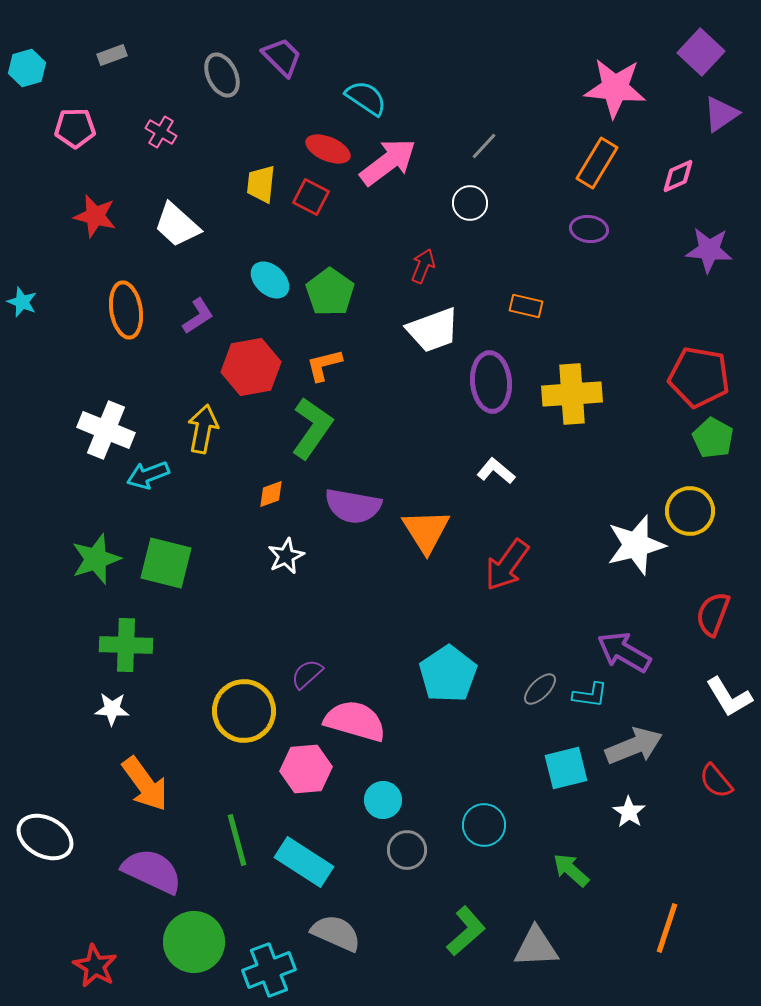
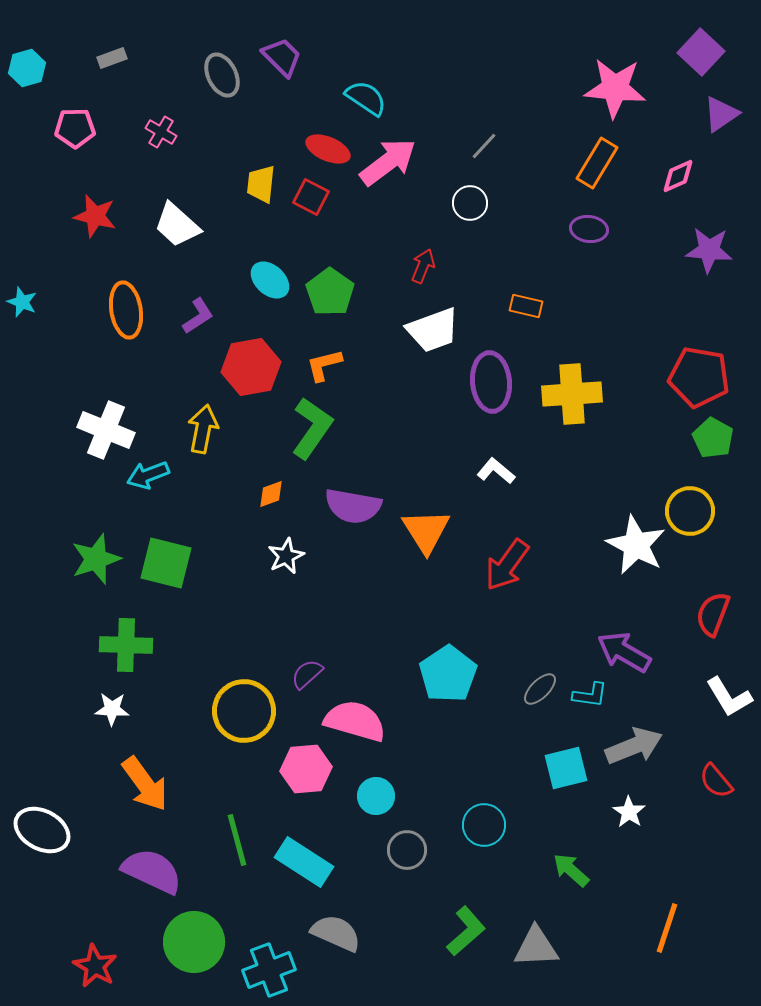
gray rectangle at (112, 55): moved 3 px down
white star at (636, 545): rotated 30 degrees counterclockwise
cyan circle at (383, 800): moved 7 px left, 4 px up
white ellipse at (45, 837): moved 3 px left, 7 px up
